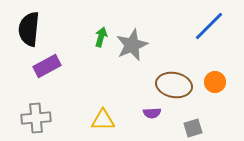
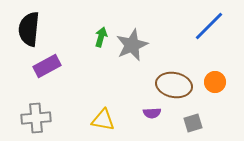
yellow triangle: rotated 10 degrees clockwise
gray square: moved 5 px up
